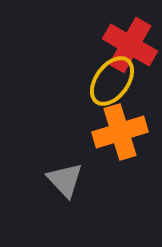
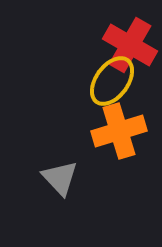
orange cross: moved 1 px left, 1 px up
gray triangle: moved 5 px left, 2 px up
